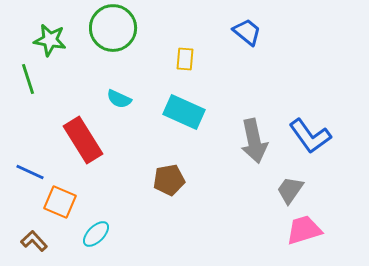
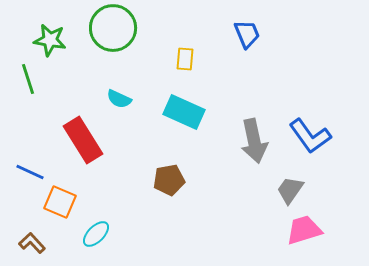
blue trapezoid: moved 2 px down; rotated 28 degrees clockwise
brown L-shape: moved 2 px left, 2 px down
